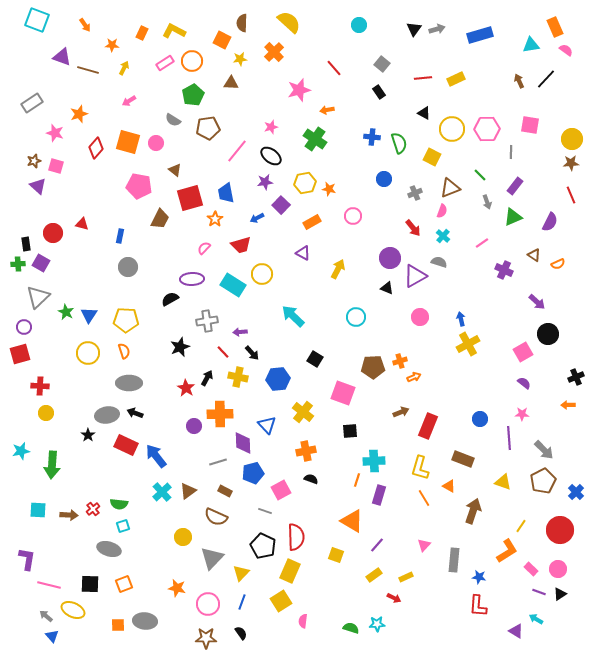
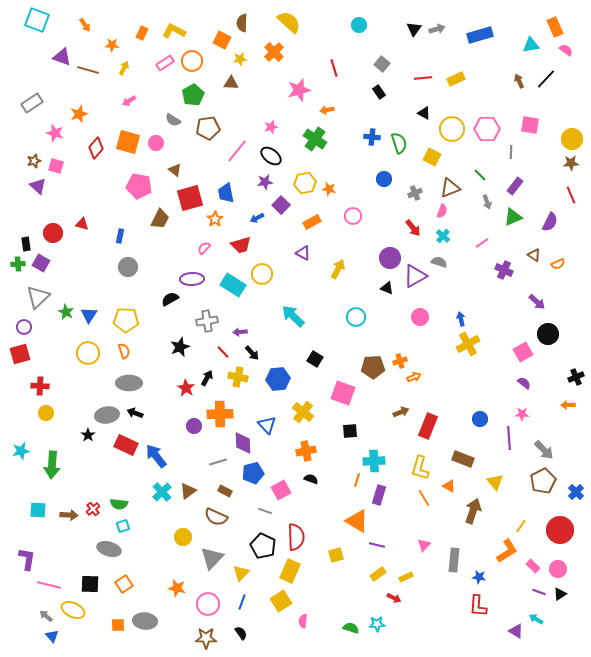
red line at (334, 68): rotated 24 degrees clockwise
yellow triangle at (503, 482): moved 8 px left; rotated 30 degrees clockwise
orange triangle at (352, 521): moved 5 px right
purple line at (377, 545): rotated 63 degrees clockwise
yellow square at (336, 555): rotated 35 degrees counterclockwise
pink rectangle at (531, 569): moved 2 px right, 3 px up
yellow rectangle at (374, 575): moved 4 px right, 1 px up
orange square at (124, 584): rotated 12 degrees counterclockwise
